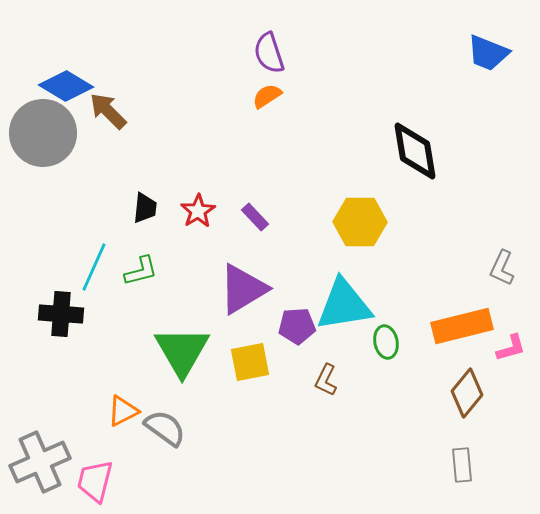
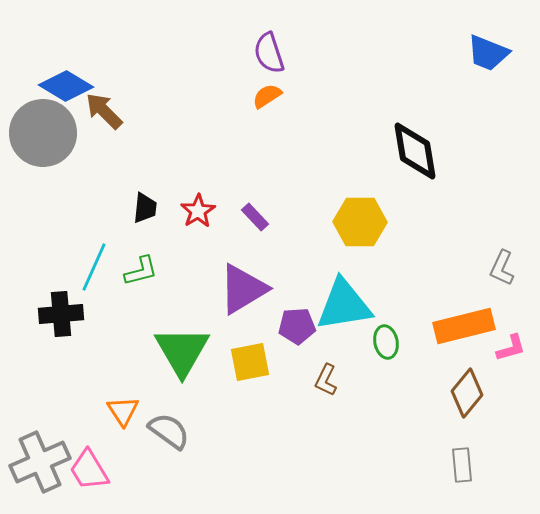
brown arrow: moved 4 px left
black cross: rotated 9 degrees counterclockwise
orange rectangle: moved 2 px right
orange triangle: rotated 36 degrees counterclockwise
gray semicircle: moved 4 px right, 3 px down
pink trapezoid: moved 6 px left, 11 px up; rotated 45 degrees counterclockwise
